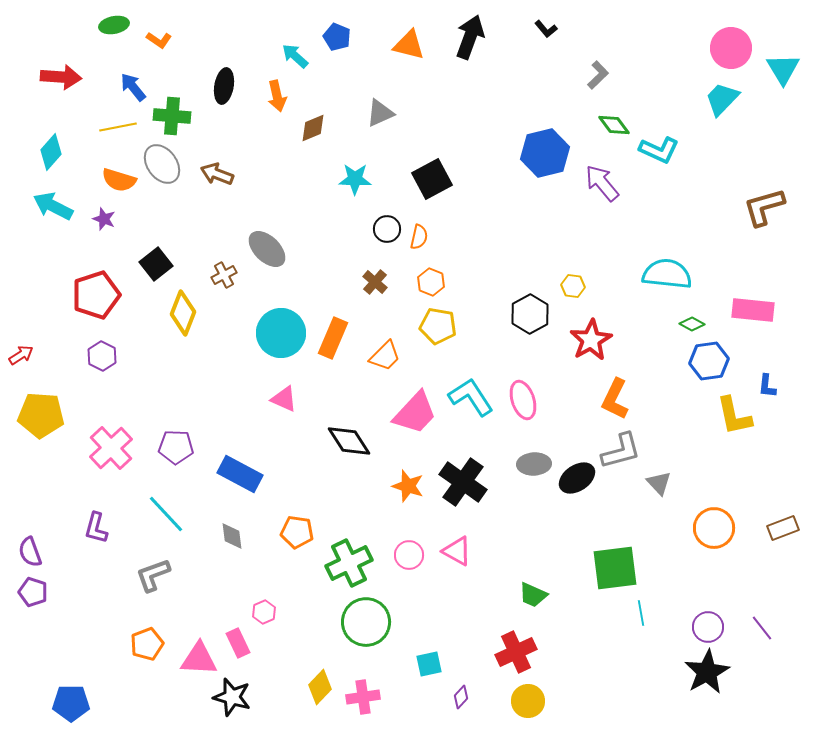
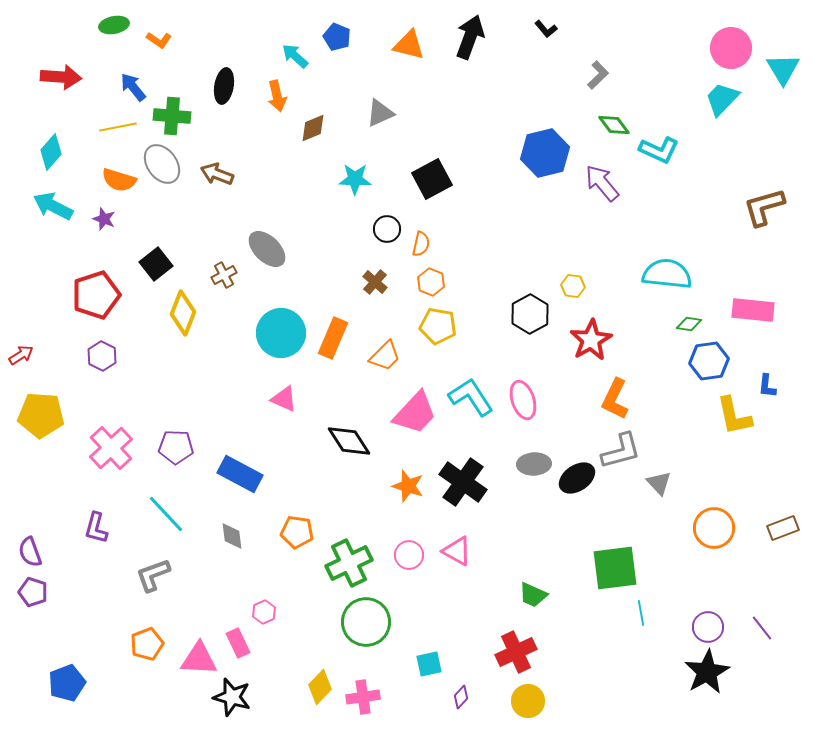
orange semicircle at (419, 237): moved 2 px right, 7 px down
green diamond at (692, 324): moved 3 px left; rotated 20 degrees counterclockwise
blue pentagon at (71, 703): moved 4 px left, 20 px up; rotated 21 degrees counterclockwise
